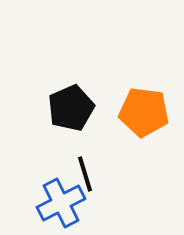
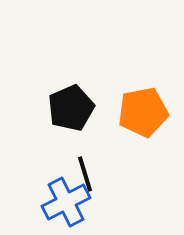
orange pentagon: moved 1 px left; rotated 18 degrees counterclockwise
blue cross: moved 5 px right, 1 px up
